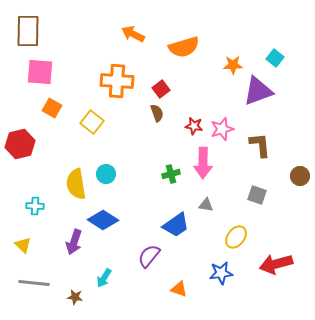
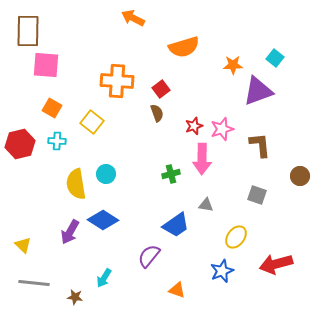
orange arrow: moved 16 px up
pink square: moved 6 px right, 7 px up
red star: rotated 30 degrees counterclockwise
pink arrow: moved 1 px left, 4 px up
cyan cross: moved 22 px right, 65 px up
purple arrow: moved 4 px left, 10 px up; rotated 10 degrees clockwise
blue star: moved 1 px right, 2 px up; rotated 15 degrees counterclockwise
orange triangle: moved 2 px left, 1 px down
